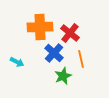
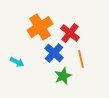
orange cross: rotated 30 degrees counterclockwise
